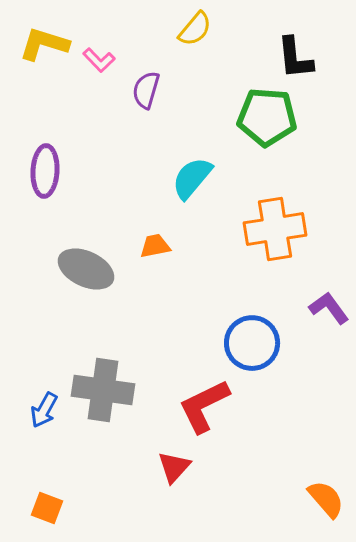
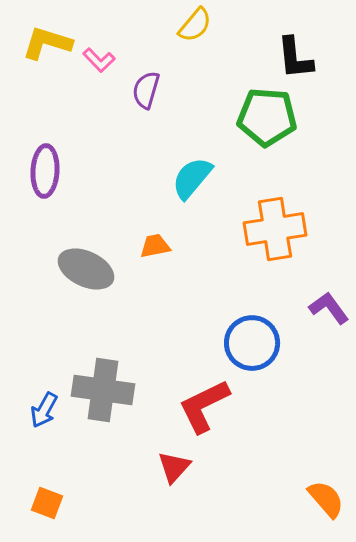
yellow semicircle: moved 4 px up
yellow L-shape: moved 3 px right, 1 px up
orange square: moved 5 px up
